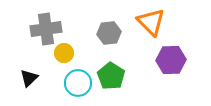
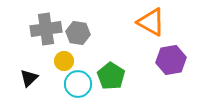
orange triangle: rotated 16 degrees counterclockwise
gray hexagon: moved 31 px left; rotated 15 degrees clockwise
yellow circle: moved 8 px down
purple hexagon: rotated 8 degrees counterclockwise
cyan circle: moved 1 px down
